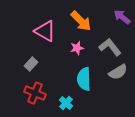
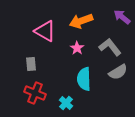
orange arrow: rotated 115 degrees clockwise
pink star: rotated 24 degrees counterclockwise
gray rectangle: rotated 48 degrees counterclockwise
